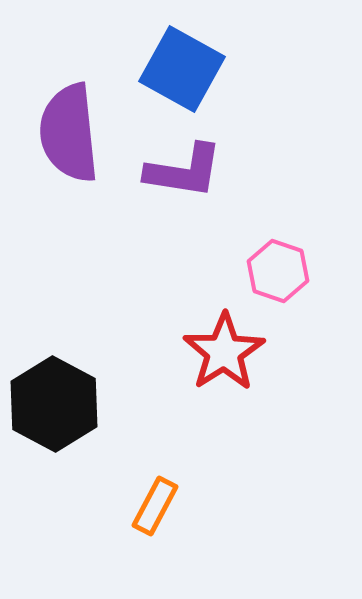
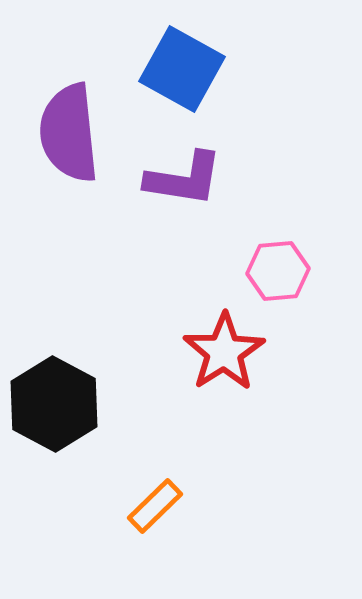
purple L-shape: moved 8 px down
pink hexagon: rotated 24 degrees counterclockwise
orange rectangle: rotated 18 degrees clockwise
